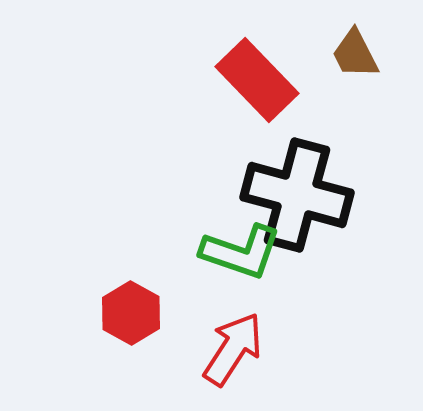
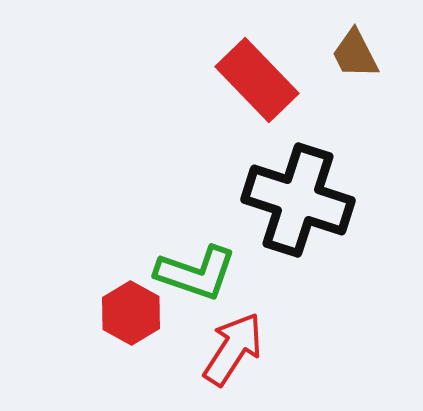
black cross: moved 1 px right, 5 px down; rotated 3 degrees clockwise
green L-shape: moved 45 px left, 21 px down
